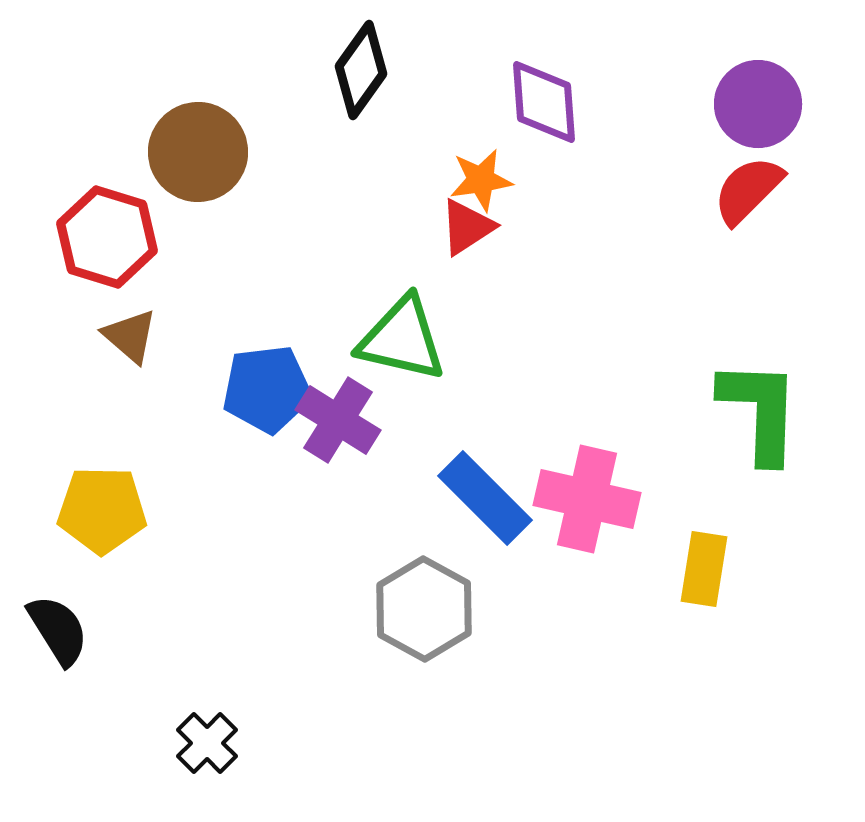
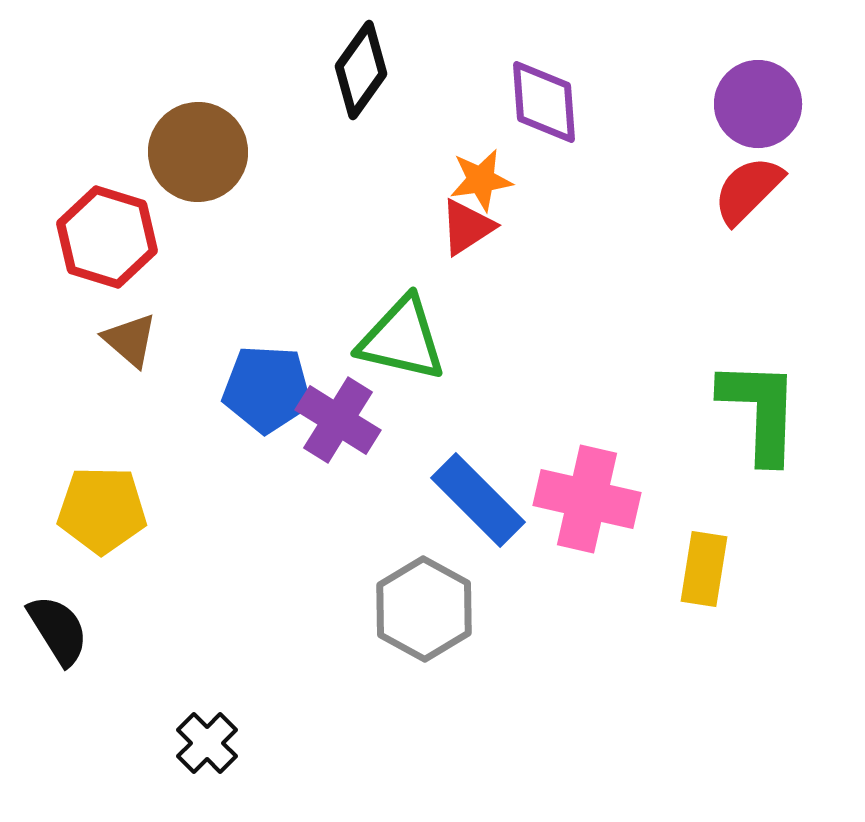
brown triangle: moved 4 px down
blue pentagon: rotated 10 degrees clockwise
blue rectangle: moved 7 px left, 2 px down
